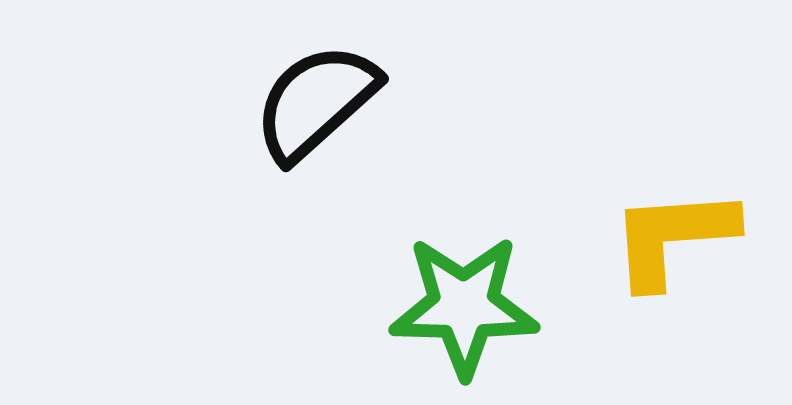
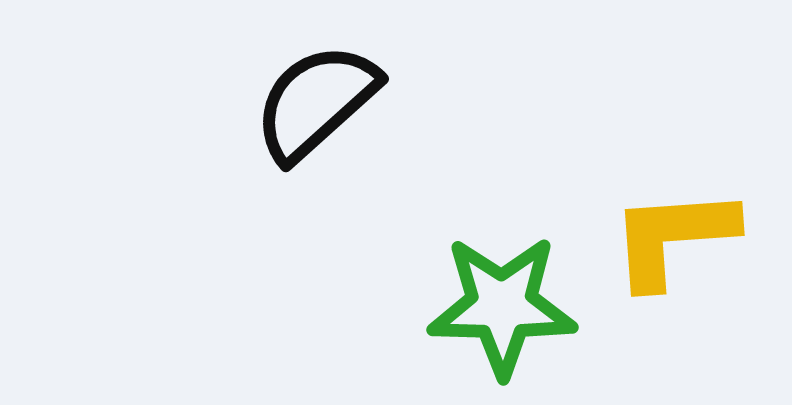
green star: moved 38 px right
